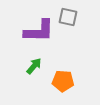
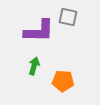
green arrow: rotated 24 degrees counterclockwise
